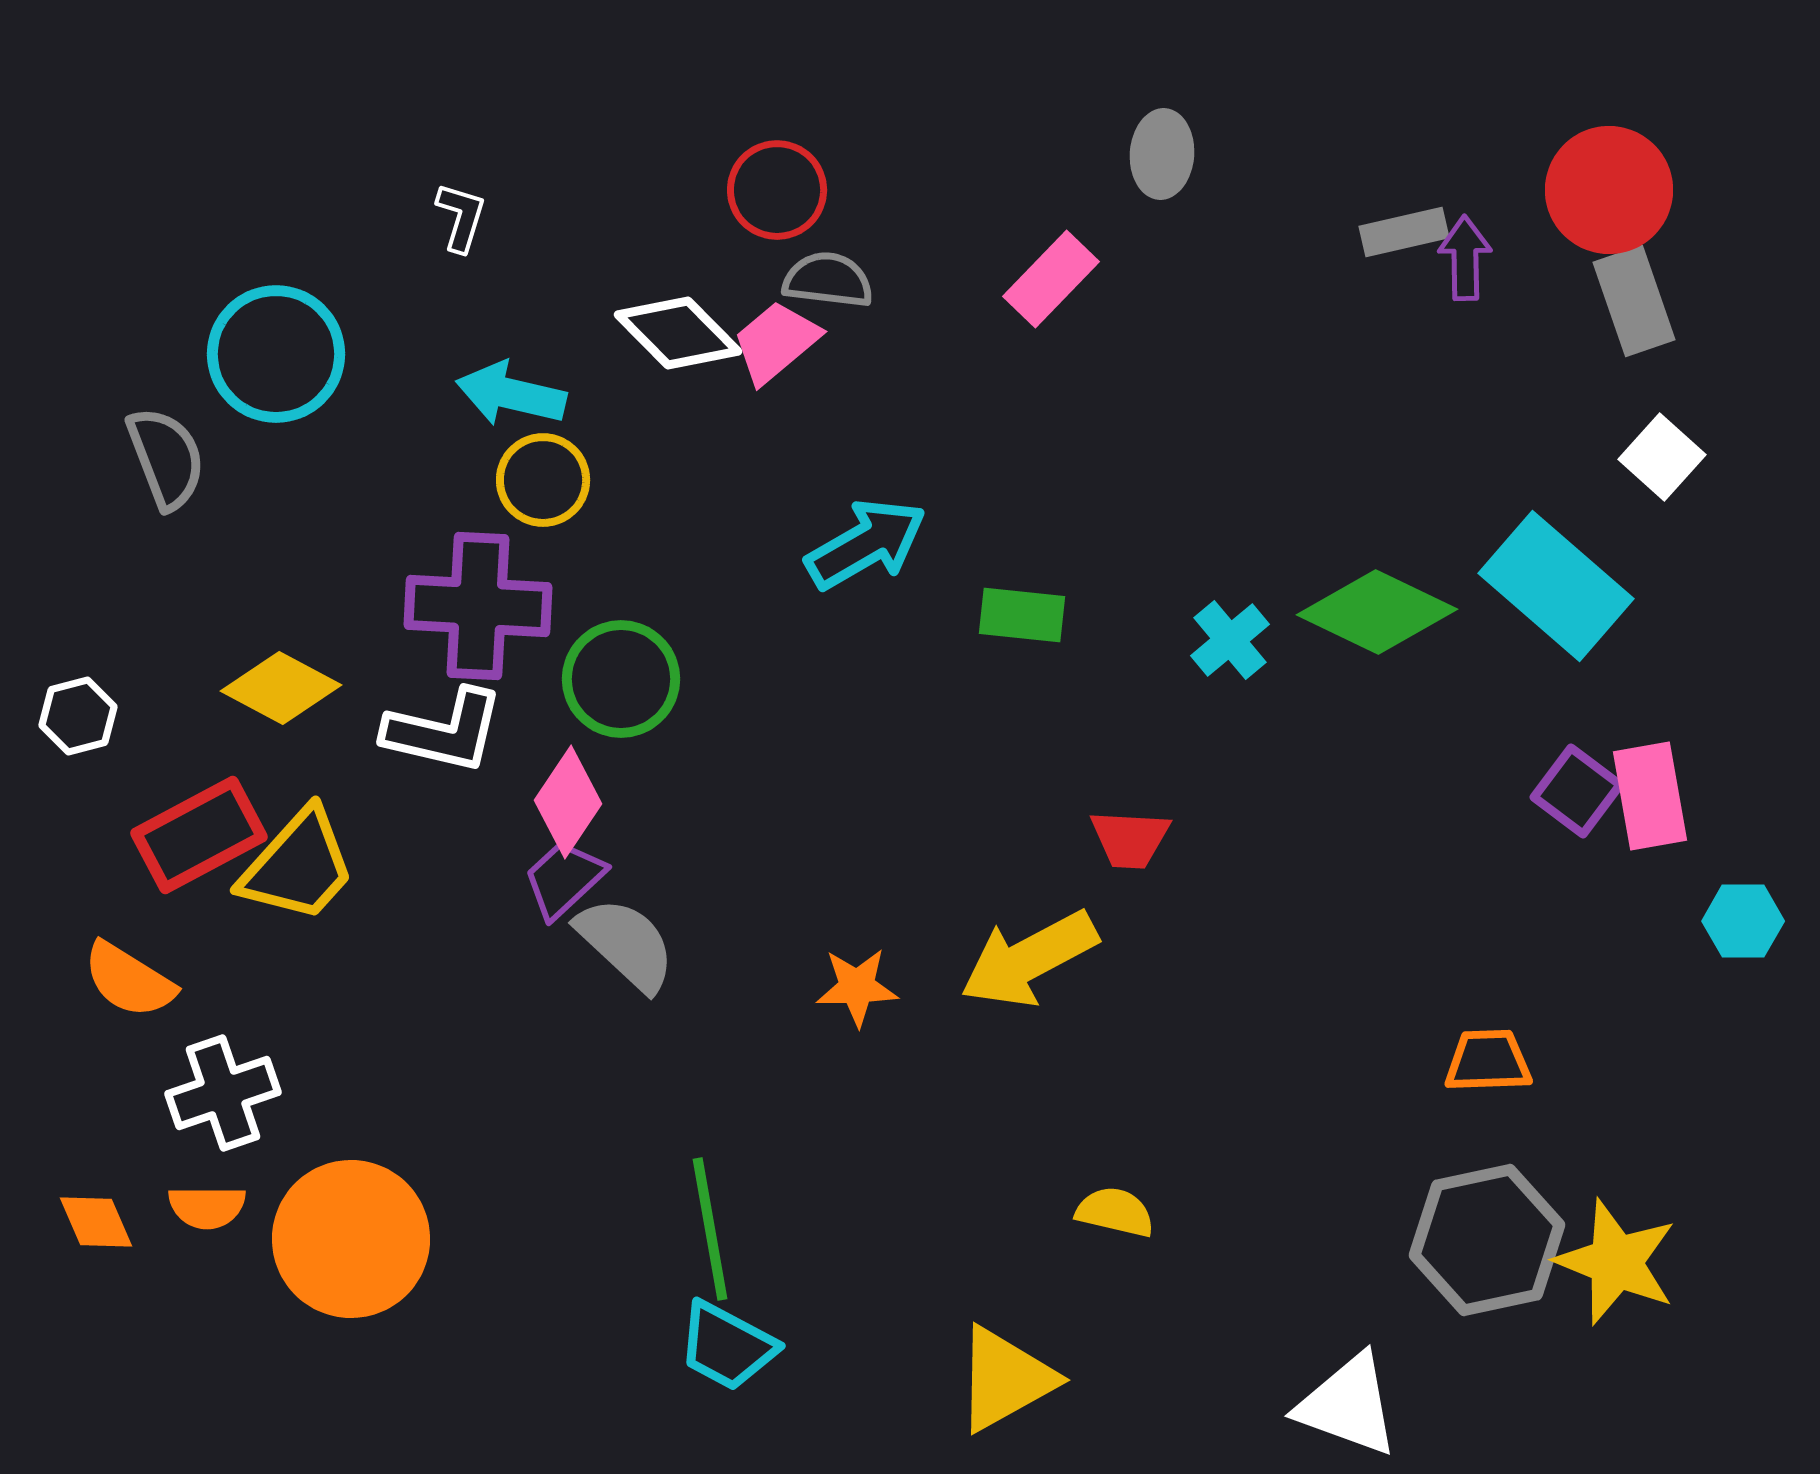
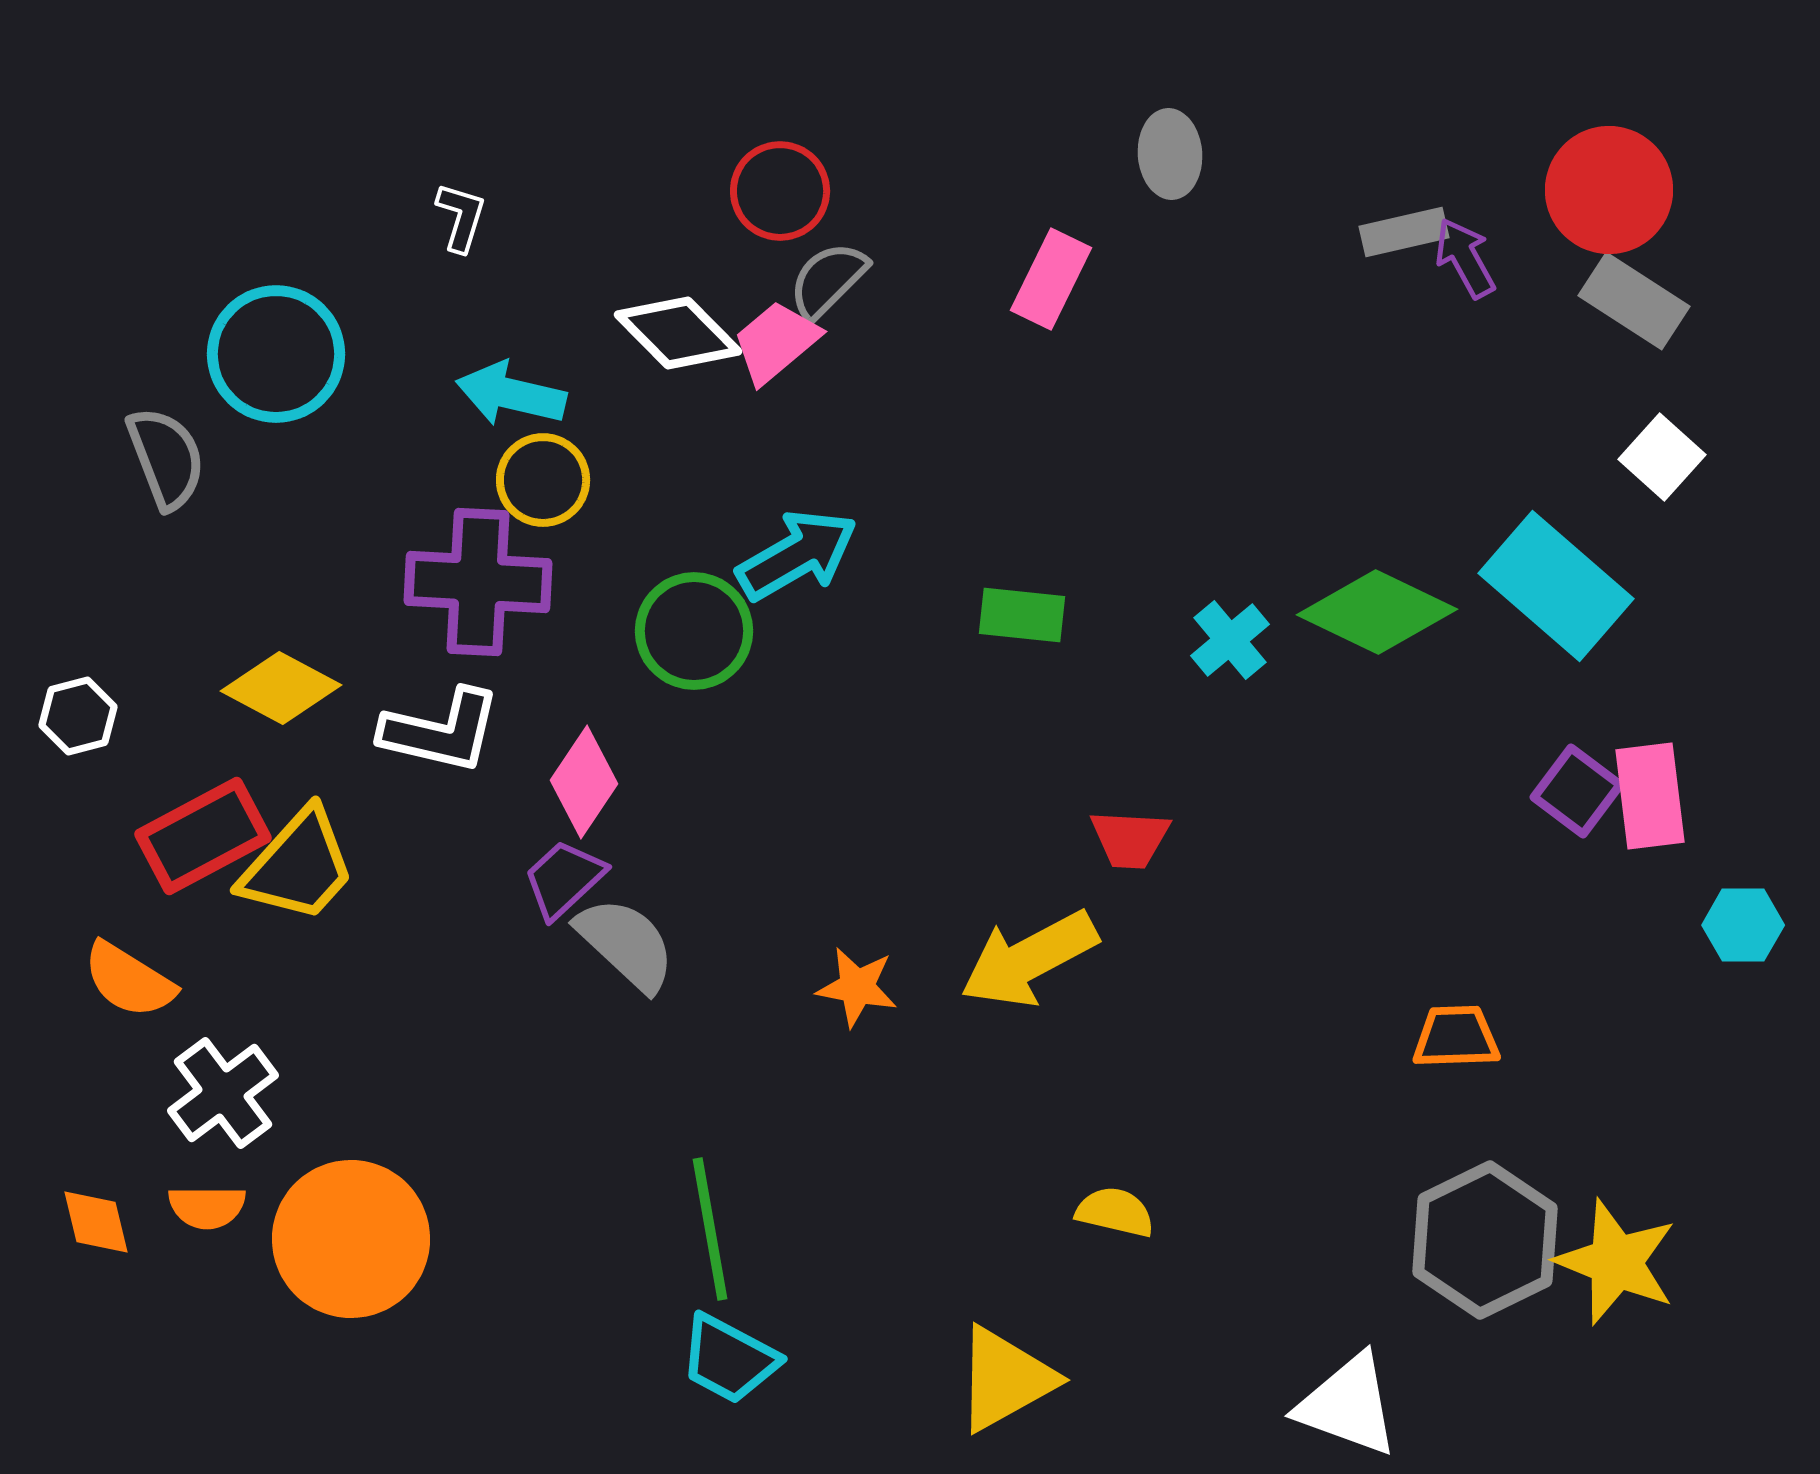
gray ellipse at (1162, 154): moved 8 px right; rotated 8 degrees counterclockwise
red circle at (777, 190): moved 3 px right, 1 px down
purple arrow at (1465, 258): rotated 28 degrees counterclockwise
pink rectangle at (1051, 279): rotated 18 degrees counterclockwise
gray semicircle at (828, 280): rotated 52 degrees counterclockwise
gray rectangle at (1634, 301): rotated 38 degrees counterclockwise
cyan arrow at (866, 544): moved 69 px left, 11 px down
purple cross at (478, 606): moved 24 px up
green circle at (621, 679): moved 73 px right, 48 px up
white L-shape at (444, 731): moved 3 px left
pink rectangle at (1650, 796): rotated 3 degrees clockwise
pink diamond at (568, 802): moved 16 px right, 20 px up
red rectangle at (199, 835): moved 4 px right, 1 px down
cyan hexagon at (1743, 921): moved 4 px down
orange star at (857, 987): rotated 12 degrees clockwise
orange trapezoid at (1488, 1061): moved 32 px left, 24 px up
white cross at (223, 1093): rotated 18 degrees counterclockwise
orange diamond at (96, 1222): rotated 10 degrees clockwise
gray hexagon at (1487, 1240): moved 2 px left; rotated 14 degrees counterclockwise
cyan trapezoid at (727, 1346): moved 2 px right, 13 px down
